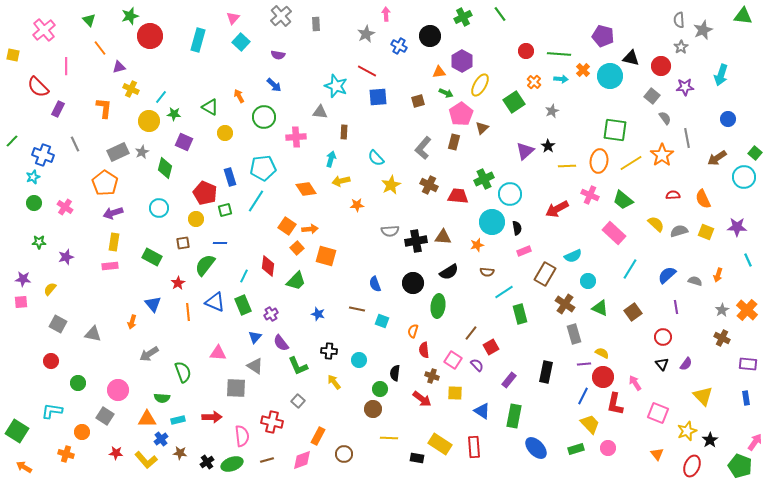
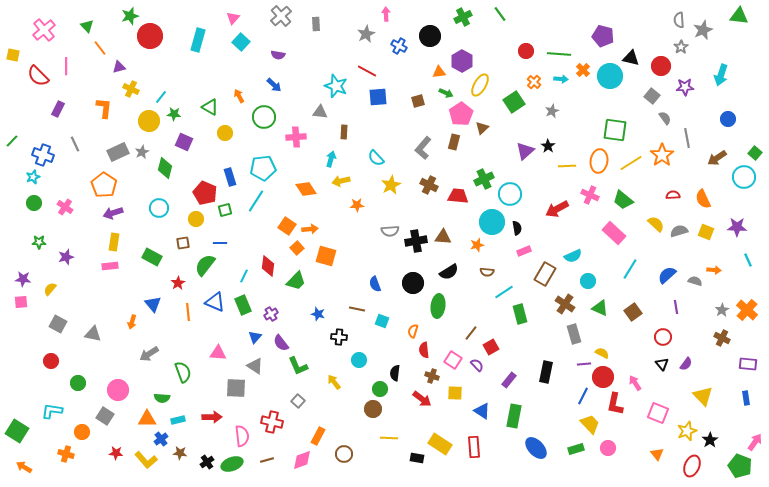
green triangle at (743, 16): moved 4 px left
green triangle at (89, 20): moved 2 px left, 6 px down
red semicircle at (38, 87): moved 11 px up
orange pentagon at (105, 183): moved 1 px left, 2 px down
orange arrow at (718, 275): moved 4 px left, 5 px up; rotated 104 degrees counterclockwise
black cross at (329, 351): moved 10 px right, 14 px up
